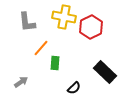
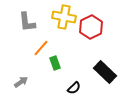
green rectangle: rotated 24 degrees counterclockwise
